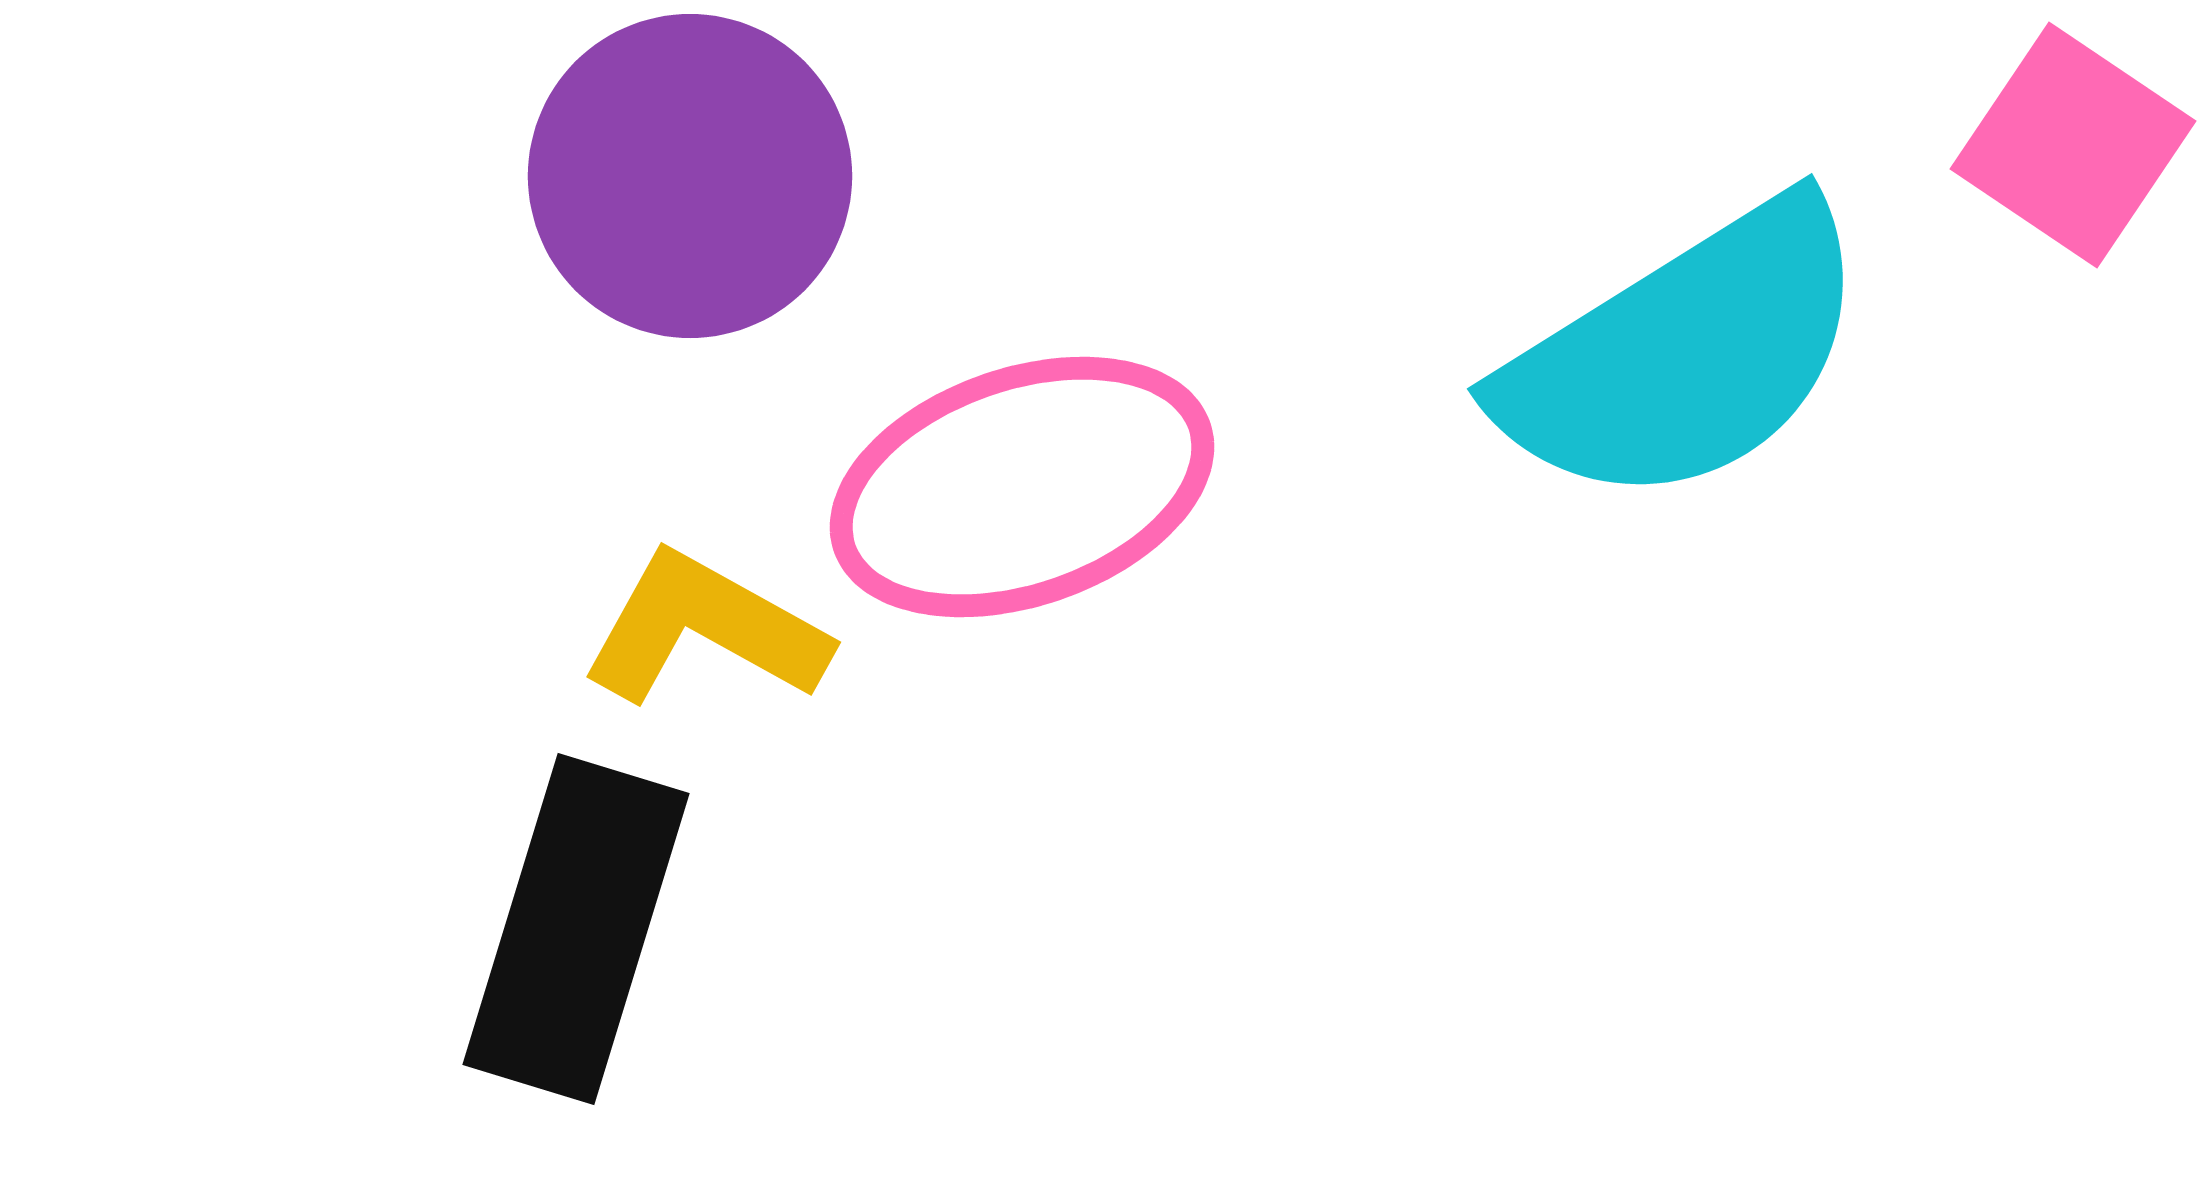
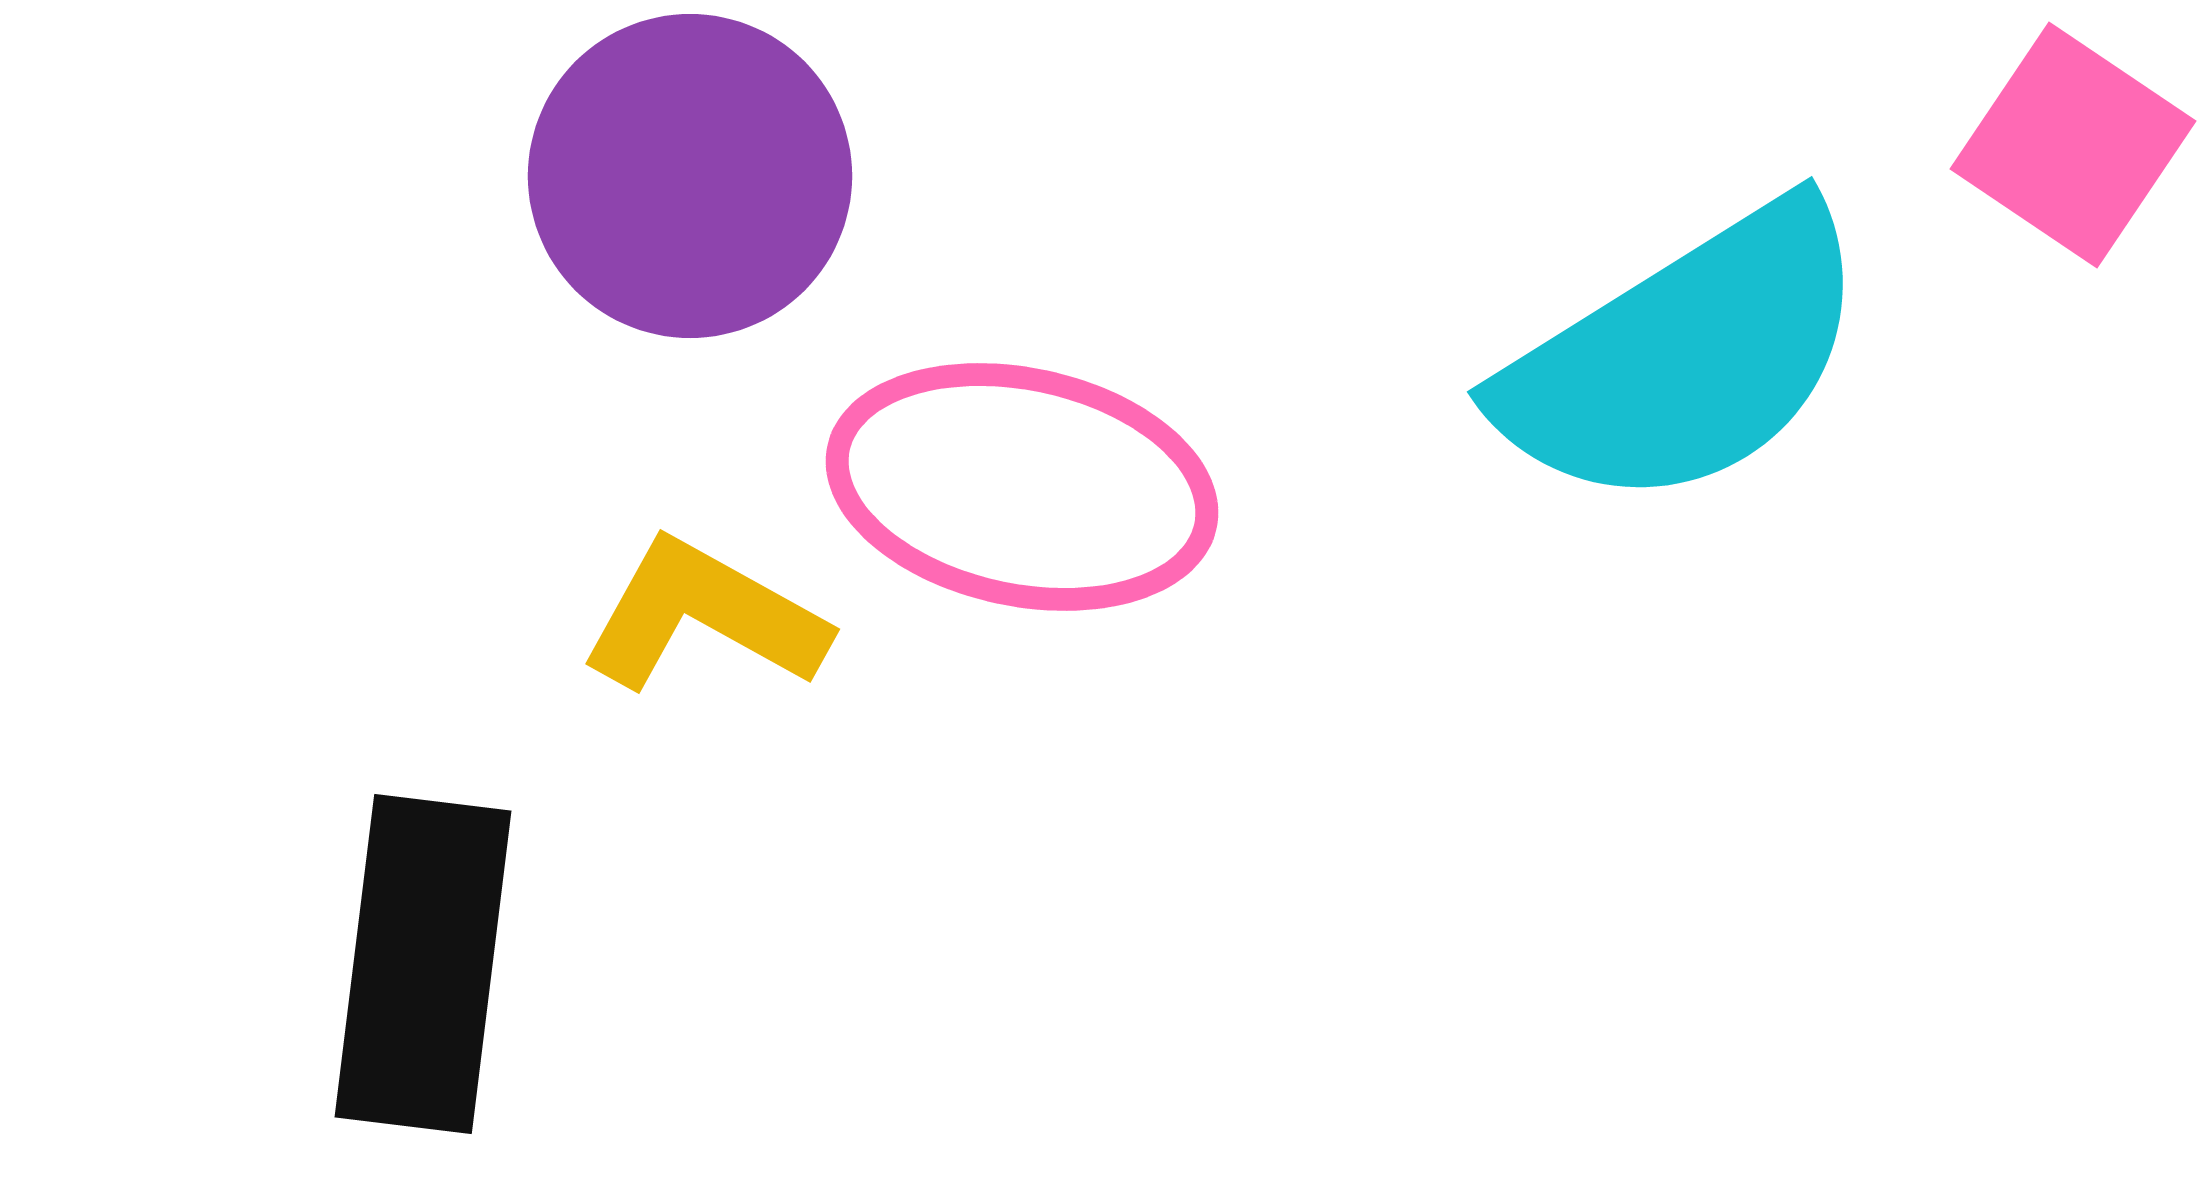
cyan semicircle: moved 3 px down
pink ellipse: rotated 31 degrees clockwise
yellow L-shape: moved 1 px left, 13 px up
black rectangle: moved 153 px left, 35 px down; rotated 10 degrees counterclockwise
